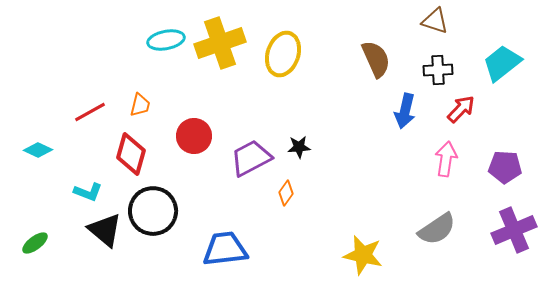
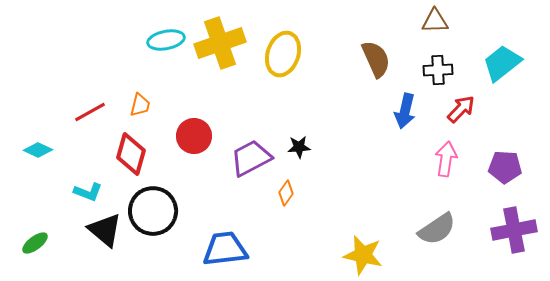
brown triangle: rotated 20 degrees counterclockwise
purple cross: rotated 12 degrees clockwise
